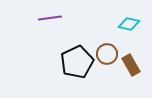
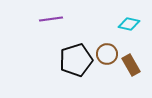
purple line: moved 1 px right, 1 px down
black pentagon: moved 1 px left, 2 px up; rotated 8 degrees clockwise
